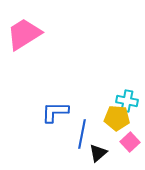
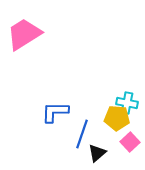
cyan cross: moved 2 px down
blue line: rotated 8 degrees clockwise
black triangle: moved 1 px left
